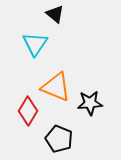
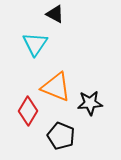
black triangle: rotated 12 degrees counterclockwise
black pentagon: moved 2 px right, 3 px up
